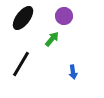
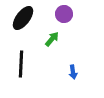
purple circle: moved 2 px up
black line: rotated 28 degrees counterclockwise
